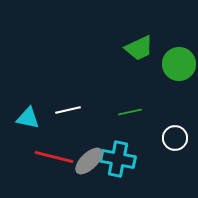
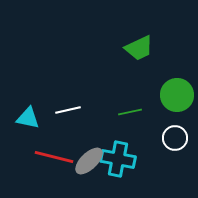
green circle: moved 2 px left, 31 px down
